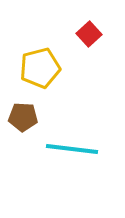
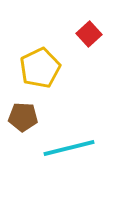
yellow pentagon: rotated 12 degrees counterclockwise
cyan line: moved 3 px left, 1 px up; rotated 21 degrees counterclockwise
